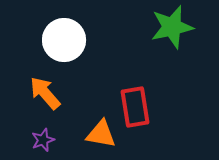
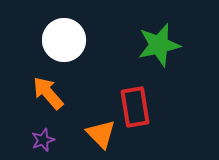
green star: moved 13 px left, 18 px down
orange arrow: moved 3 px right
orange triangle: rotated 36 degrees clockwise
